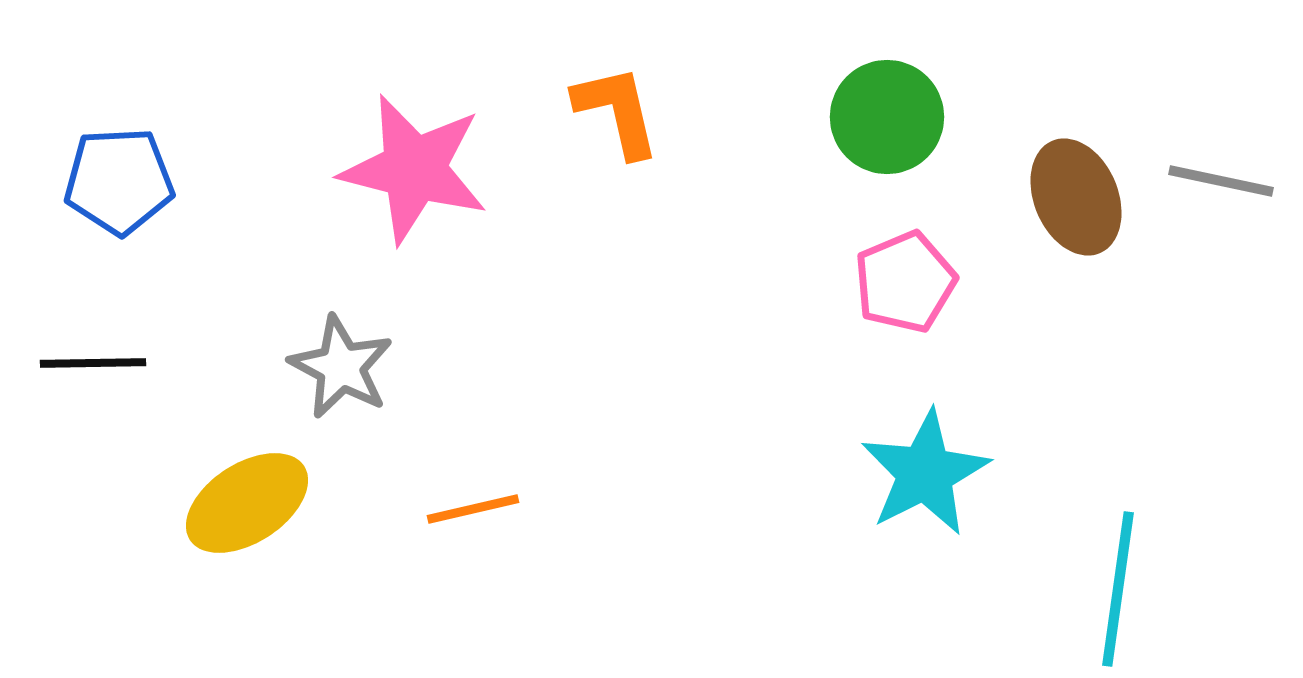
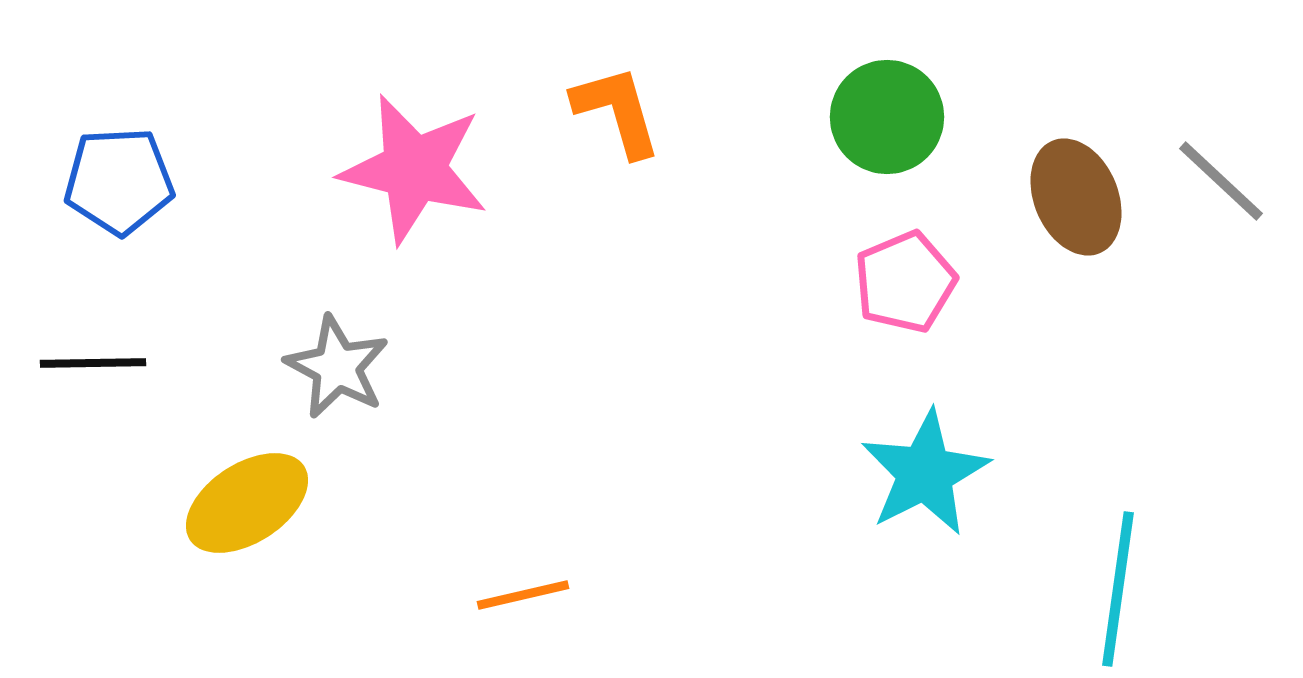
orange L-shape: rotated 3 degrees counterclockwise
gray line: rotated 31 degrees clockwise
gray star: moved 4 px left
orange line: moved 50 px right, 86 px down
